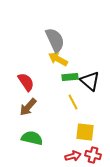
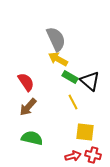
gray semicircle: moved 1 px right, 1 px up
green rectangle: rotated 35 degrees clockwise
